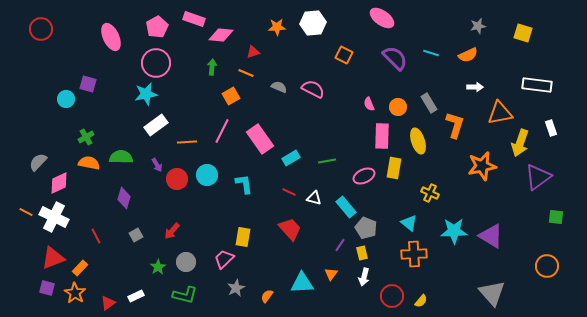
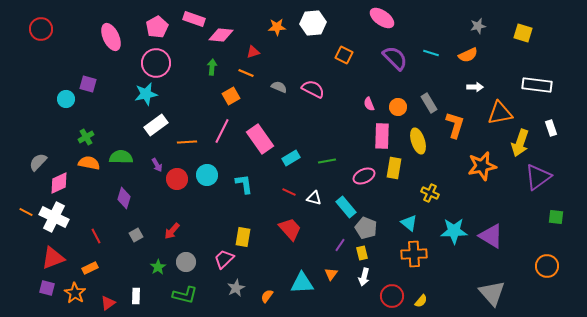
orange rectangle at (80, 268): moved 10 px right; rotated 21 degrees clockwise
white rectangle at (136, 296): rotated 63 degrees counterclockwise
